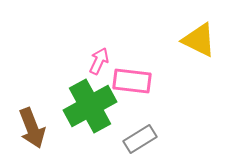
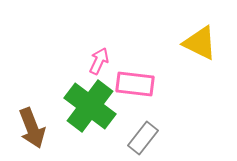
yellow triangle: moved 1 px right, 3 px down
pink rectangle: moved 3 px right, 3 px down
green cross: rotated 24 degrees counterclockwise
gray rectangle: moved 3 px right, 1 px up; rotated 20 degrees counterclockwise
